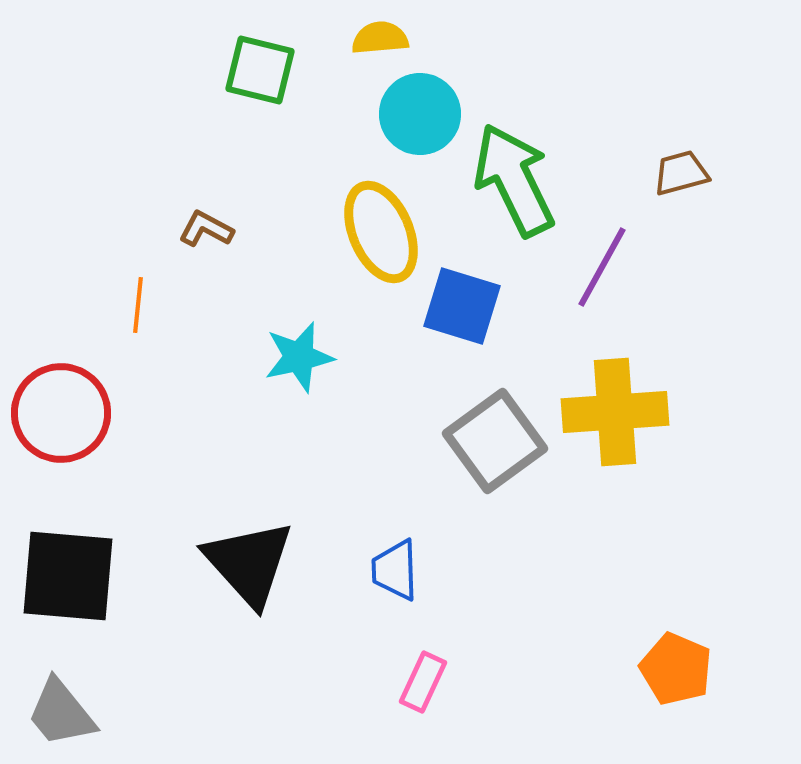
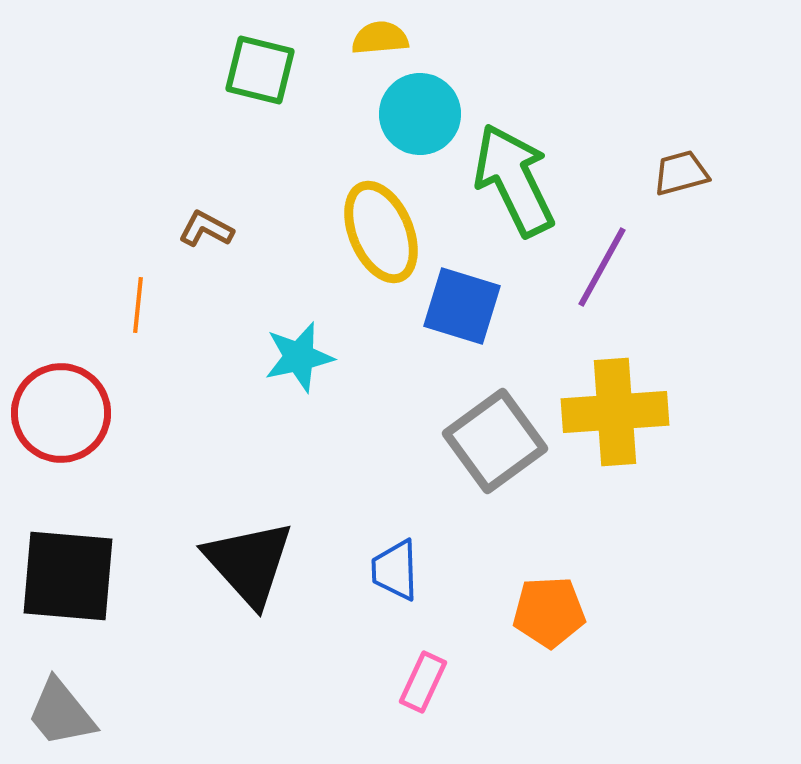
orange pentagon: moved 127 px left, 57 px up; rotated 26 degrees counterclockwise
